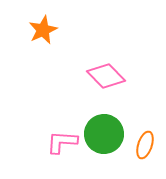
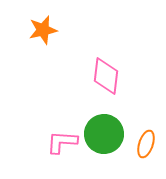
orange star: rotated 12 degrees clockwise
pink diamond: rotated 51 degrees clockwise
orange ellipse: moved 1 px right, 1 px up
